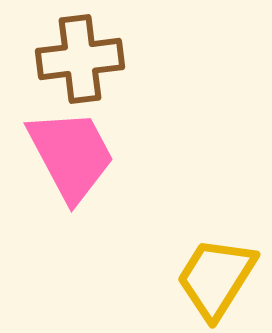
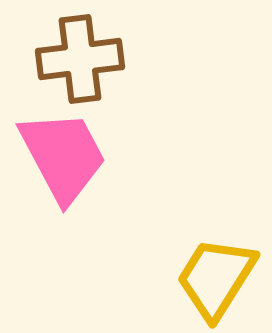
pink trapezoid: moved 8 px left, 1 px down
